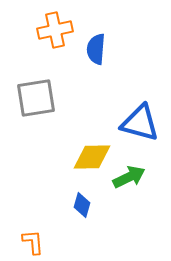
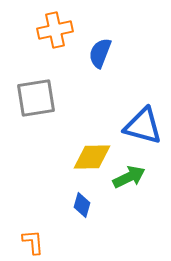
blue semicircle: moved 4 px right, 4 px down; rotated 16 degrees clockwise
blue triangle: moved 3 px right, 3 px down
